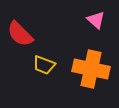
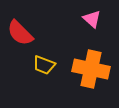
pink triangle: moved 4 px left, 1 px up
red semicircle: moved 1 px up
